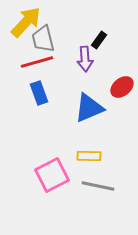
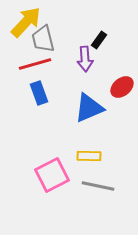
red line: moved 2 px left, 2 px down
